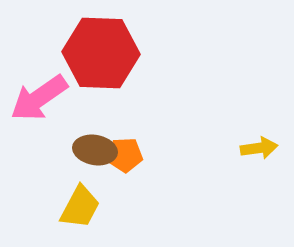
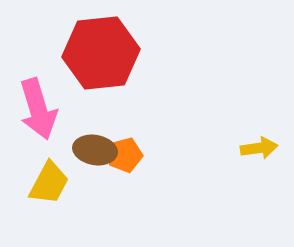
red hexagon: rotated 8 degrees counterclockwise
pink arrow: moved 1 px left, 11 px down; rotated 72 degrees counterclockwise
orange pentagon: rotated 12 degrees counterclockwise
yellow trapezoid: moved 31 px left, 24 px up
